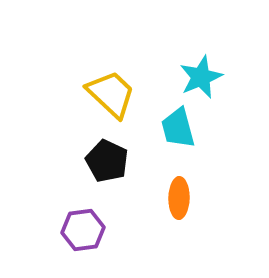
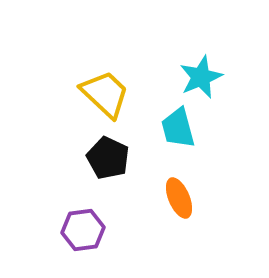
yellow trapezoid: moved 6 px left
black pentagon: moved 1 px right, 3 px up
orange ellipse: rotated 24 degrees counterclockwise
